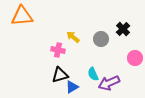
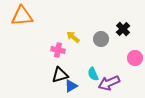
blue triangle: moved 1 px left, 1 px up
